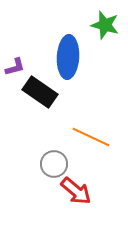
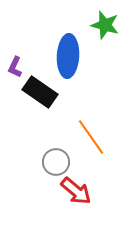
blue ellipse: moved 1 px up
purple L-shape: rotated 130 degrees clockwise
orange line: rotated 30 degrees clockwise
gray circle: moved 2 px right, 2 px up
